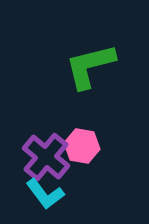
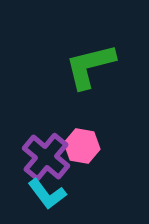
cyan L-shape: moved 2 px right
